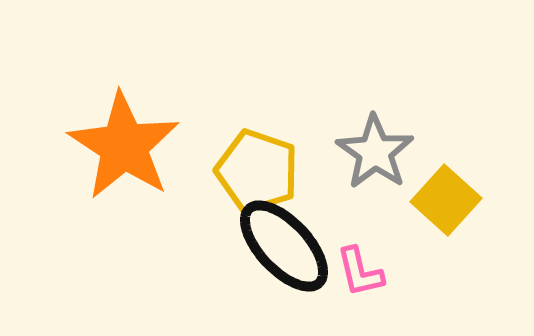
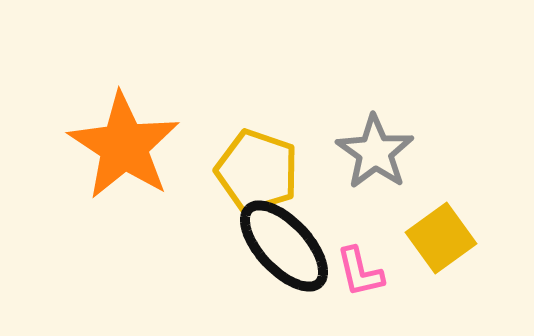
yellow square: moved 5 px left, 38 px down; rotated 12 degrees clockwise
